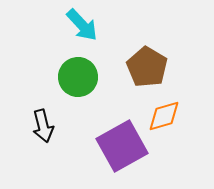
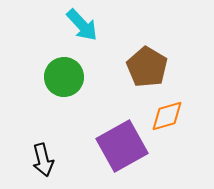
green circle: moved 14 px left
orange diamond: moved 3 px right
black arrow: moved 34 px down
